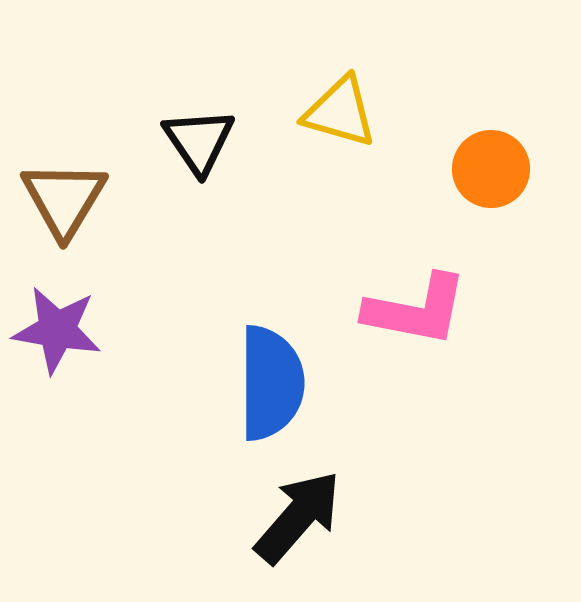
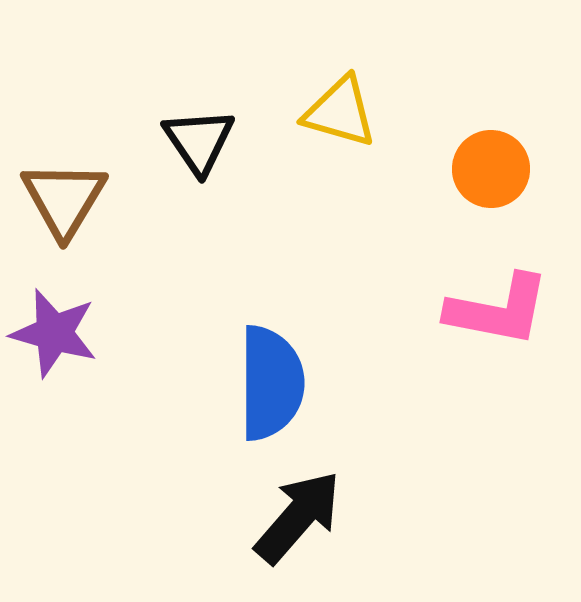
pink L-shape: moved 82 px right
purple star: moved 3 px left, 3 px down; rotated 6 degrees clockwise
